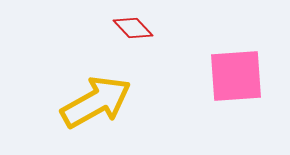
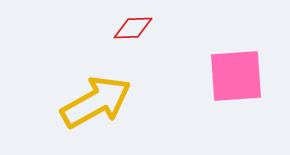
red diamond: rotated 48 degrees counterclockwise
